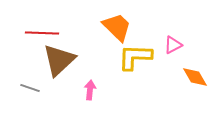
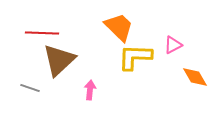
orange trapezoid: moved 2 px right
